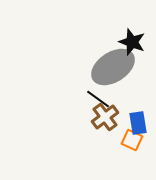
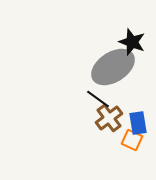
brown cross: moved 4 px right, 1 px down
